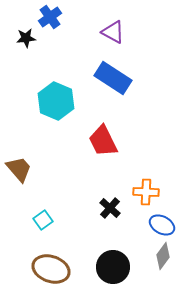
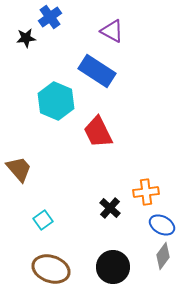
purple triangle: moved 1 px left, 1 px up
blue rectangle: moved 16 px left, 7 px up
red trapezoid: moved 5 px left, 9 px up
orange cross: rotated 10 degrees counterclockwise
